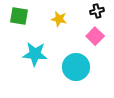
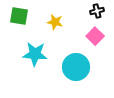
yellow star: moved 4 px left, 3 px down
